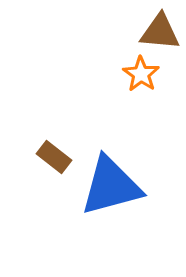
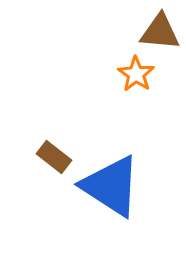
orange star: moved 5 px left
blue triangle: rotated 48 degrees clockwise
